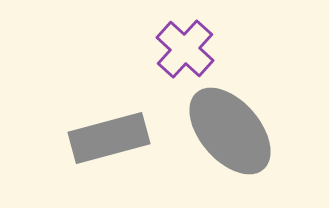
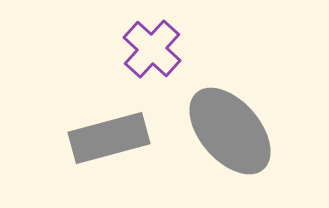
purple cross: moved 33 px left
